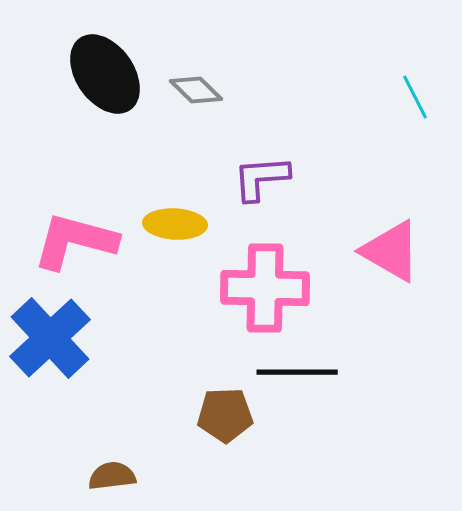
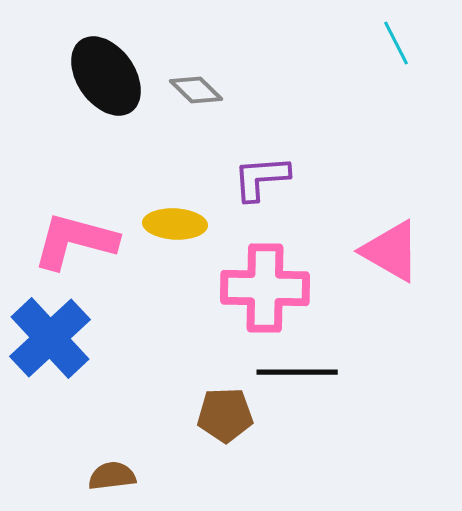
black ellipse: moved 1 px right, 2 px down
cyan line: moved 19 px left, 54 px up
